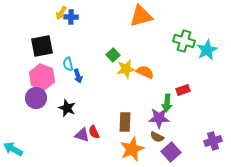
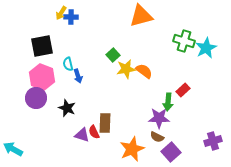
cyan star: moved 1 px left, 2 px up
orange semicircle: moved 1 px left, 1 px up; rotated 12 degrees clockwise
red rectangle: rotated 24 degrees counterclockwise
green arrow: moved 1 px right, 1 px up
brown rectangle: moved 20 px left, 1 px down
